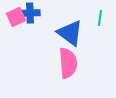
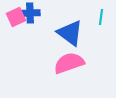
cyan line: moved 1 px right, 1 px up
pink semicircle: moved 1 px right; rotated 104 degrees counterclockwise
